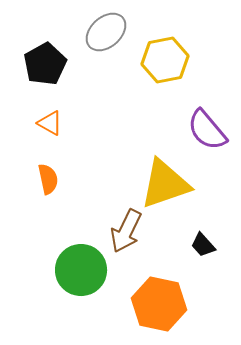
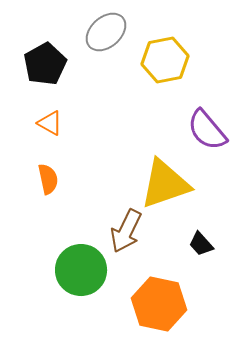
black trapezoid: moved 2 px left, 1 px up
